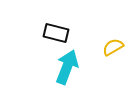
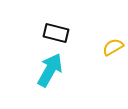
cyan arrow: moved 17 px left, 3 px down; rotated 8 degrees clockwise
